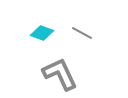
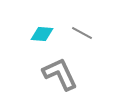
cyan diamond: moved 1 px down; rotated 15 degrees counterclockwise
